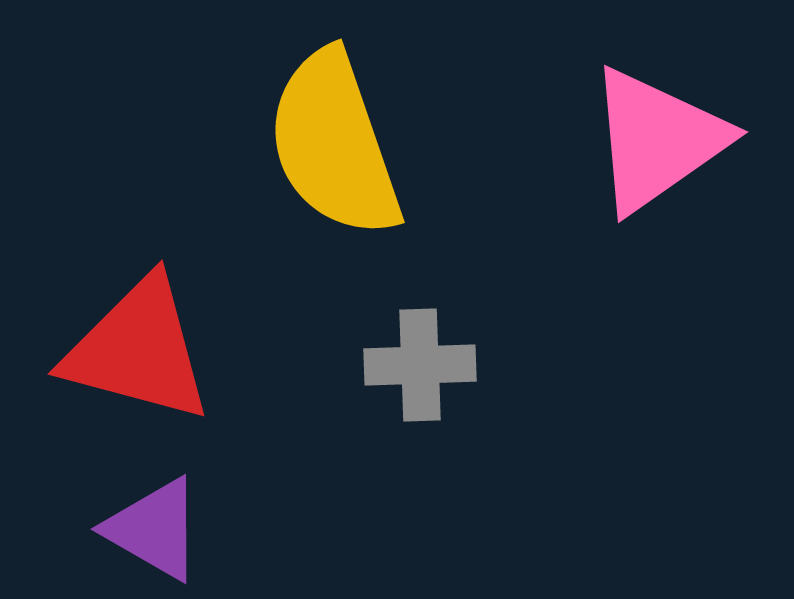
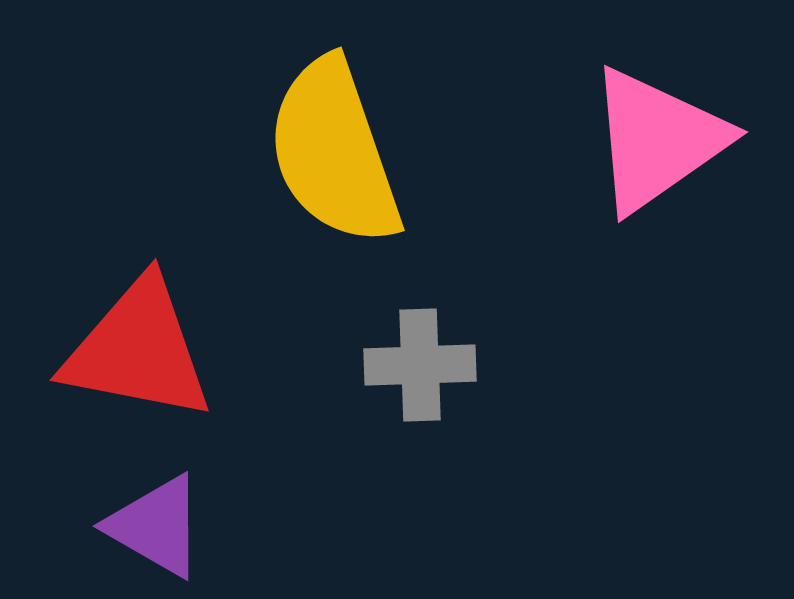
yellow semicircle: moved 8 px down
red triangle: rotated 4 degrees counterclockwise
purple triangle: moved 2 px right, 3 px up
